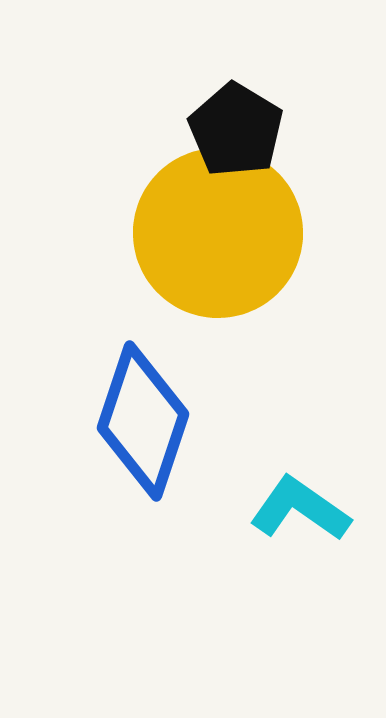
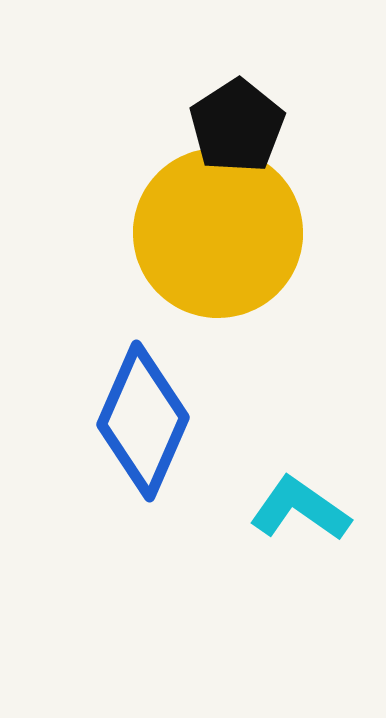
black pentagon: moved 1 px right, 4 px up; rotated 8 degrees clockwise
blue diamond: rotated 5 degrees clockwise
